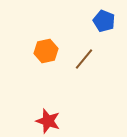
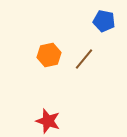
blue pentagon: rotated 10 degrees counterclockwise
orange hexagon: moved 3 px right, 4 px down
